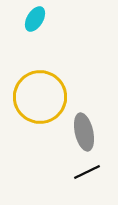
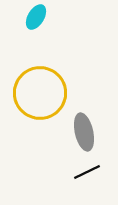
cyan ellipse: moved 1 px right, 2 px up
yellow circle: moved 4 px up
